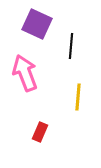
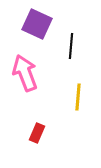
red rectangle: moved 3 px left, 1 px down
